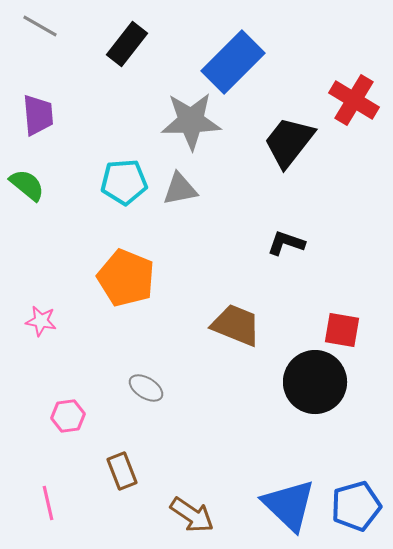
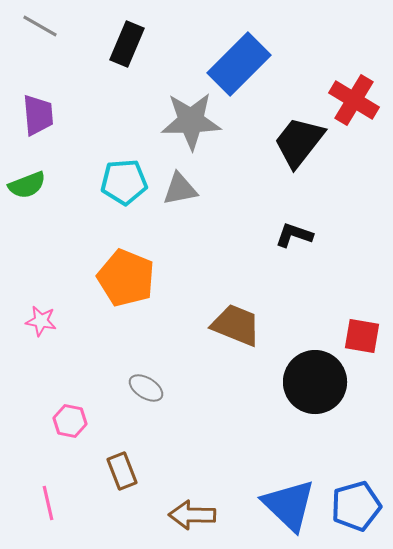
black rectangle: rotated 15 degrees counterclockwise
blue rectangle: moved 6 px right, 2 px down
black trapezoid: moved 10 px right
green semicircle: rotated 120 degrees clockwise
black L-shape: moved 8 px right, 8 px up
red square: moved 20 px right, 6 px down
pink hexagon: moved 2 px right, 5 px down; rotated 20 degrees clockwise
brown arrow: rotated 147 degrees clockwise
